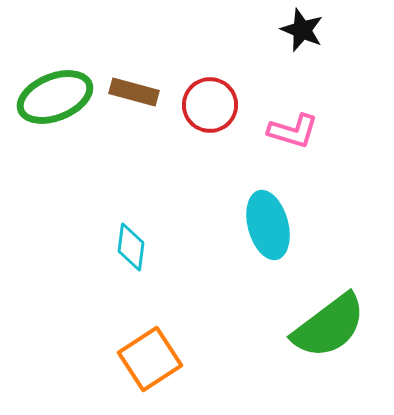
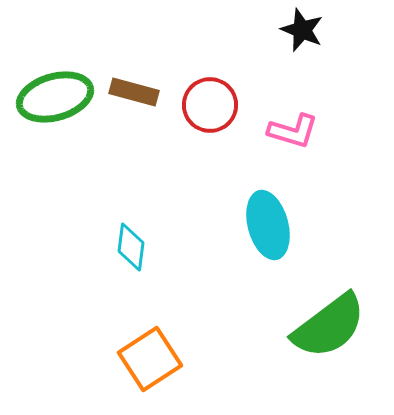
green ellipse: rotated 6 degrees clockwise
